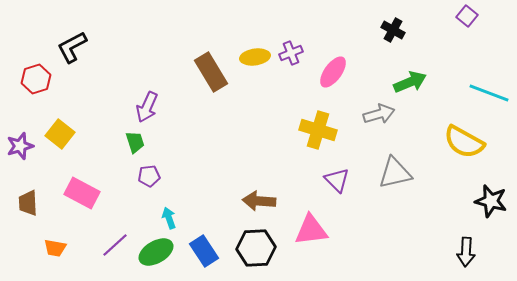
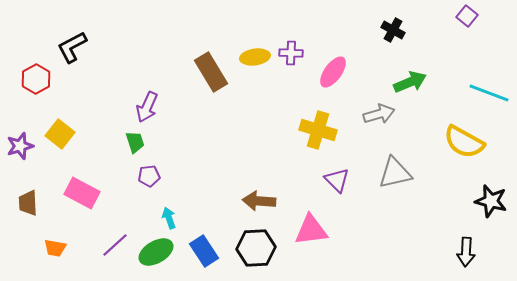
purple cross: rotated 25 degrees clockwise
red hexagon: rotated 12 degrees counterclockwise
